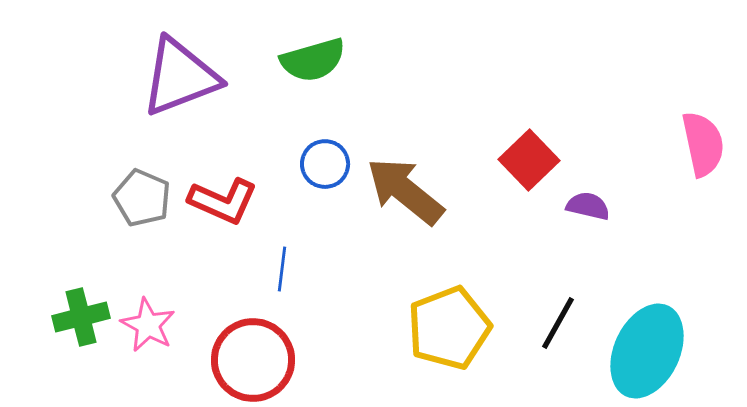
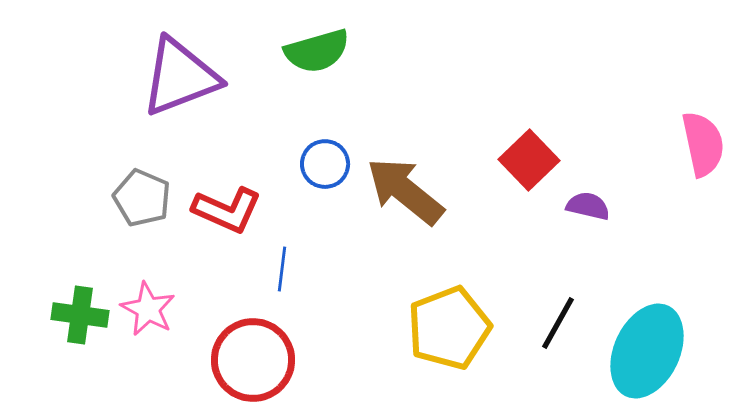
green semicircle: moved 4 px right, 9 px up
red L-shape: moved 4 px right, 9 px down
green cross: moved 1 px left, 2 px up; rotated 22 degrees clockwise
pink star: moved 16 px up
